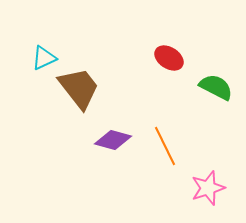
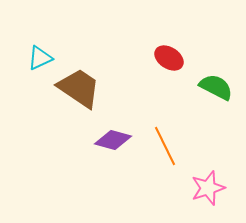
cyan triangle: moved 4 px left
brown trapezoid: rotated 18 degrees counterclockwise
